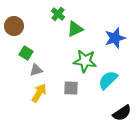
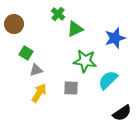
brown circle: moved 2 px up
